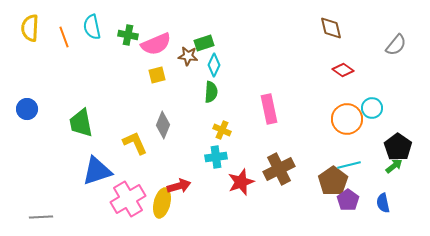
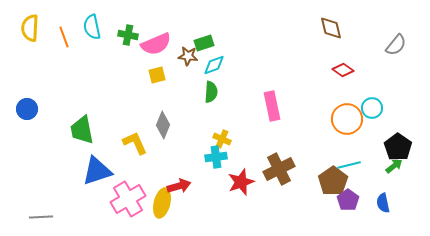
cyan diamond: rotated 45 degrees clockwise
pink rectangle: moved 3 px right, 3 px up
green trapezoid: moved 1 px right, 7 px down
yellow cross: moved 9 px down
